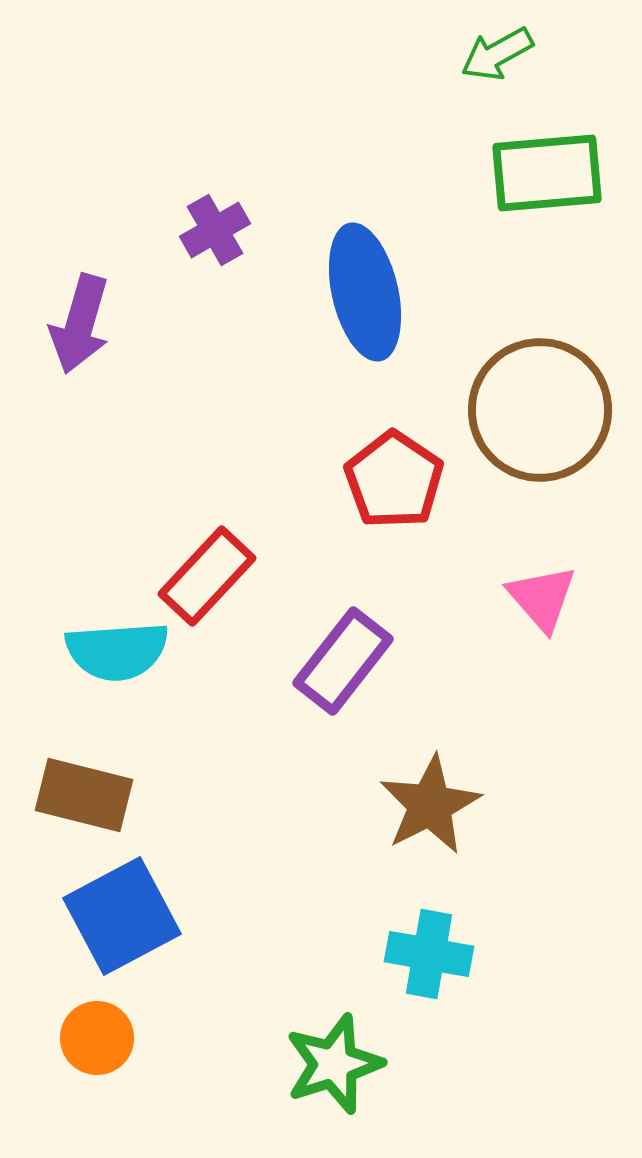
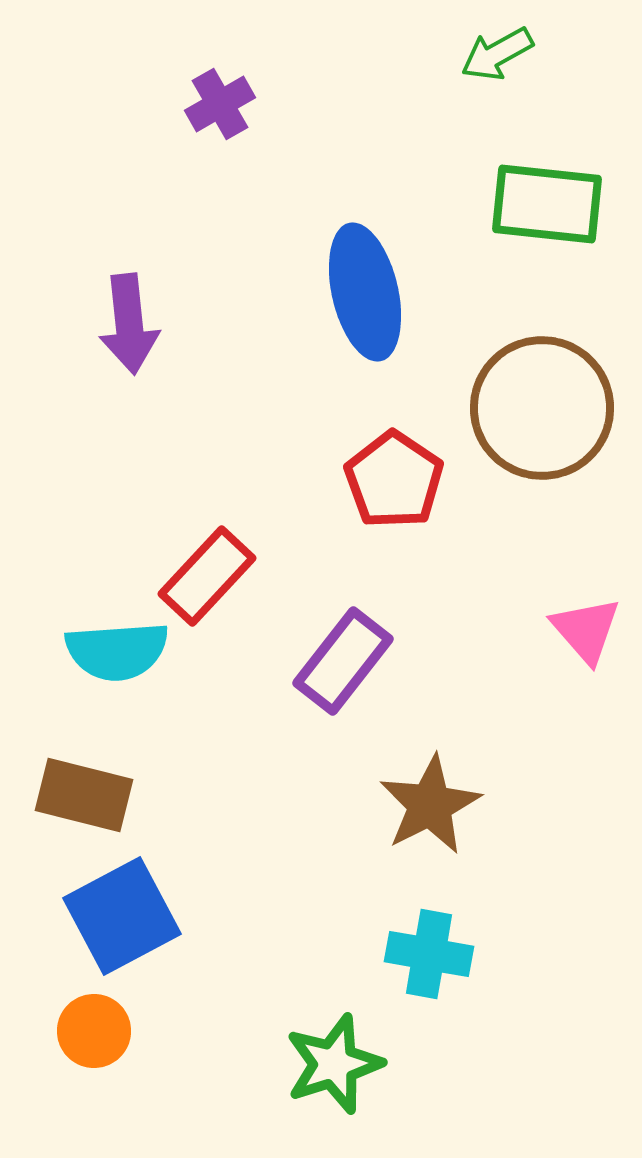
green rectangle: moved 31 px down; rotated 11 degrees clockwise
purple cross: moved 5 px right, 126 px up
purple arrow: moved 49 px right; rotated 22 degrees counterclockwise
brown circle: moved 2 px right, 2 px up
pink triangle: moved 44 px right, 32 px down
orange circle: moved 3 px left, 7 px up
